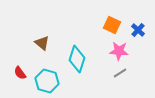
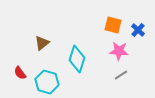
orange square: moved 1 px right; rotated 12 degrees counterclockwise
brown triangle: rotated 42 degrees clockwise
gray line: moved 1 px right, 2 px down
cyan hexagon: moved 1 px down
